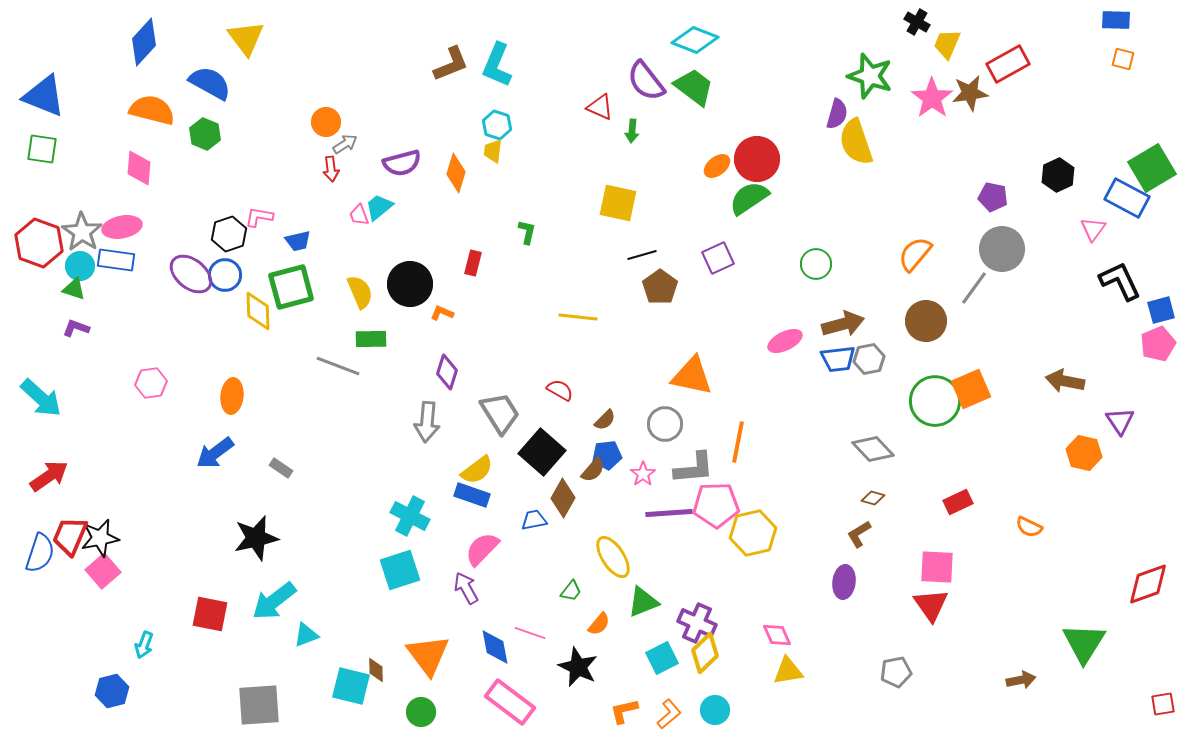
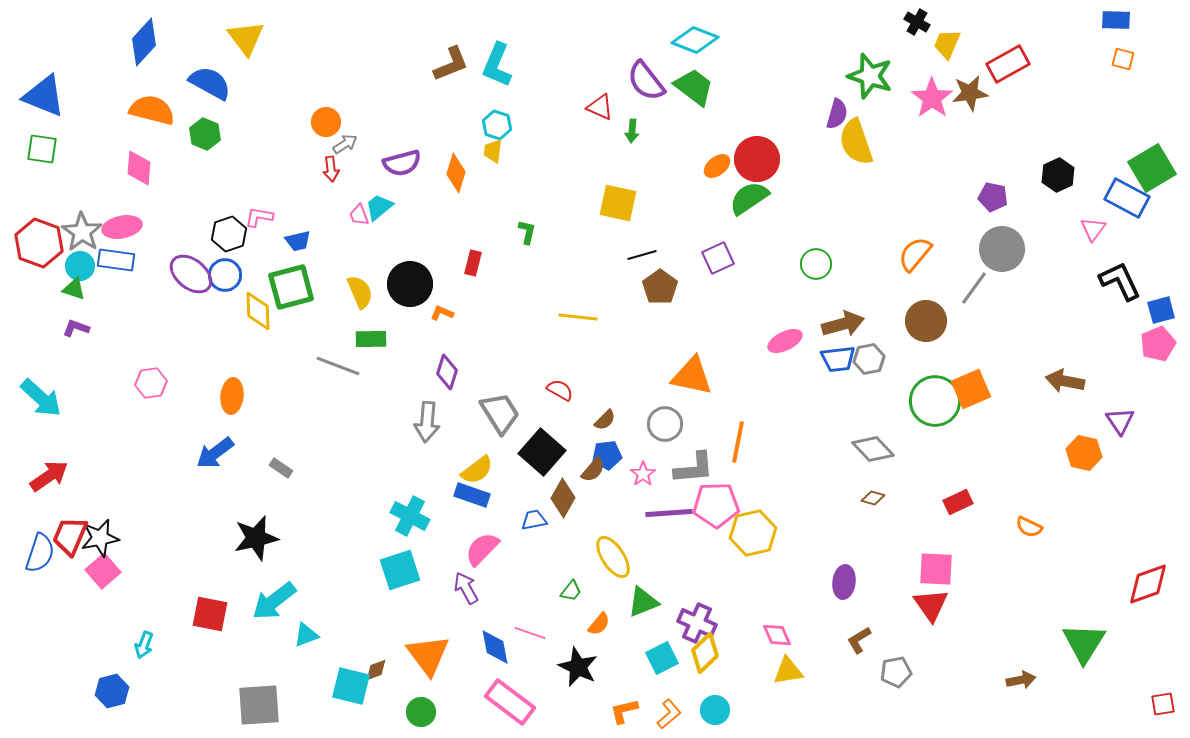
brown L-shape at (859, 534): moved 106 px down
pink square at (937, 567): moved 1 px left, 2 px down
brown diamond at (376, 670): rotated 70 degrees clockwise
